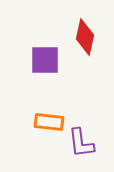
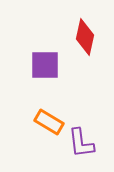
purple square: moved 5 px down
orange rectangle: rotated 24 degrees clockwise
